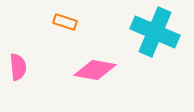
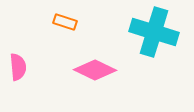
cyan cross: moved 1 px left; rotated 6 degrees counterclockwise
pink diamond: rotated 15 degrees clockwise
